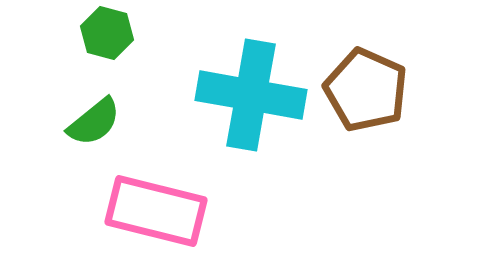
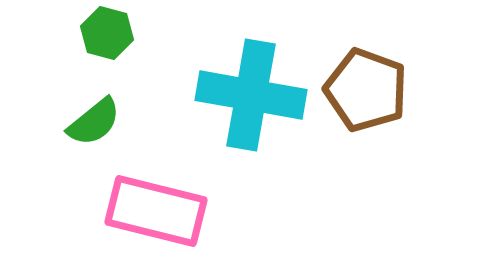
brown pentagon: rotated 4 degrees counterclockwise
